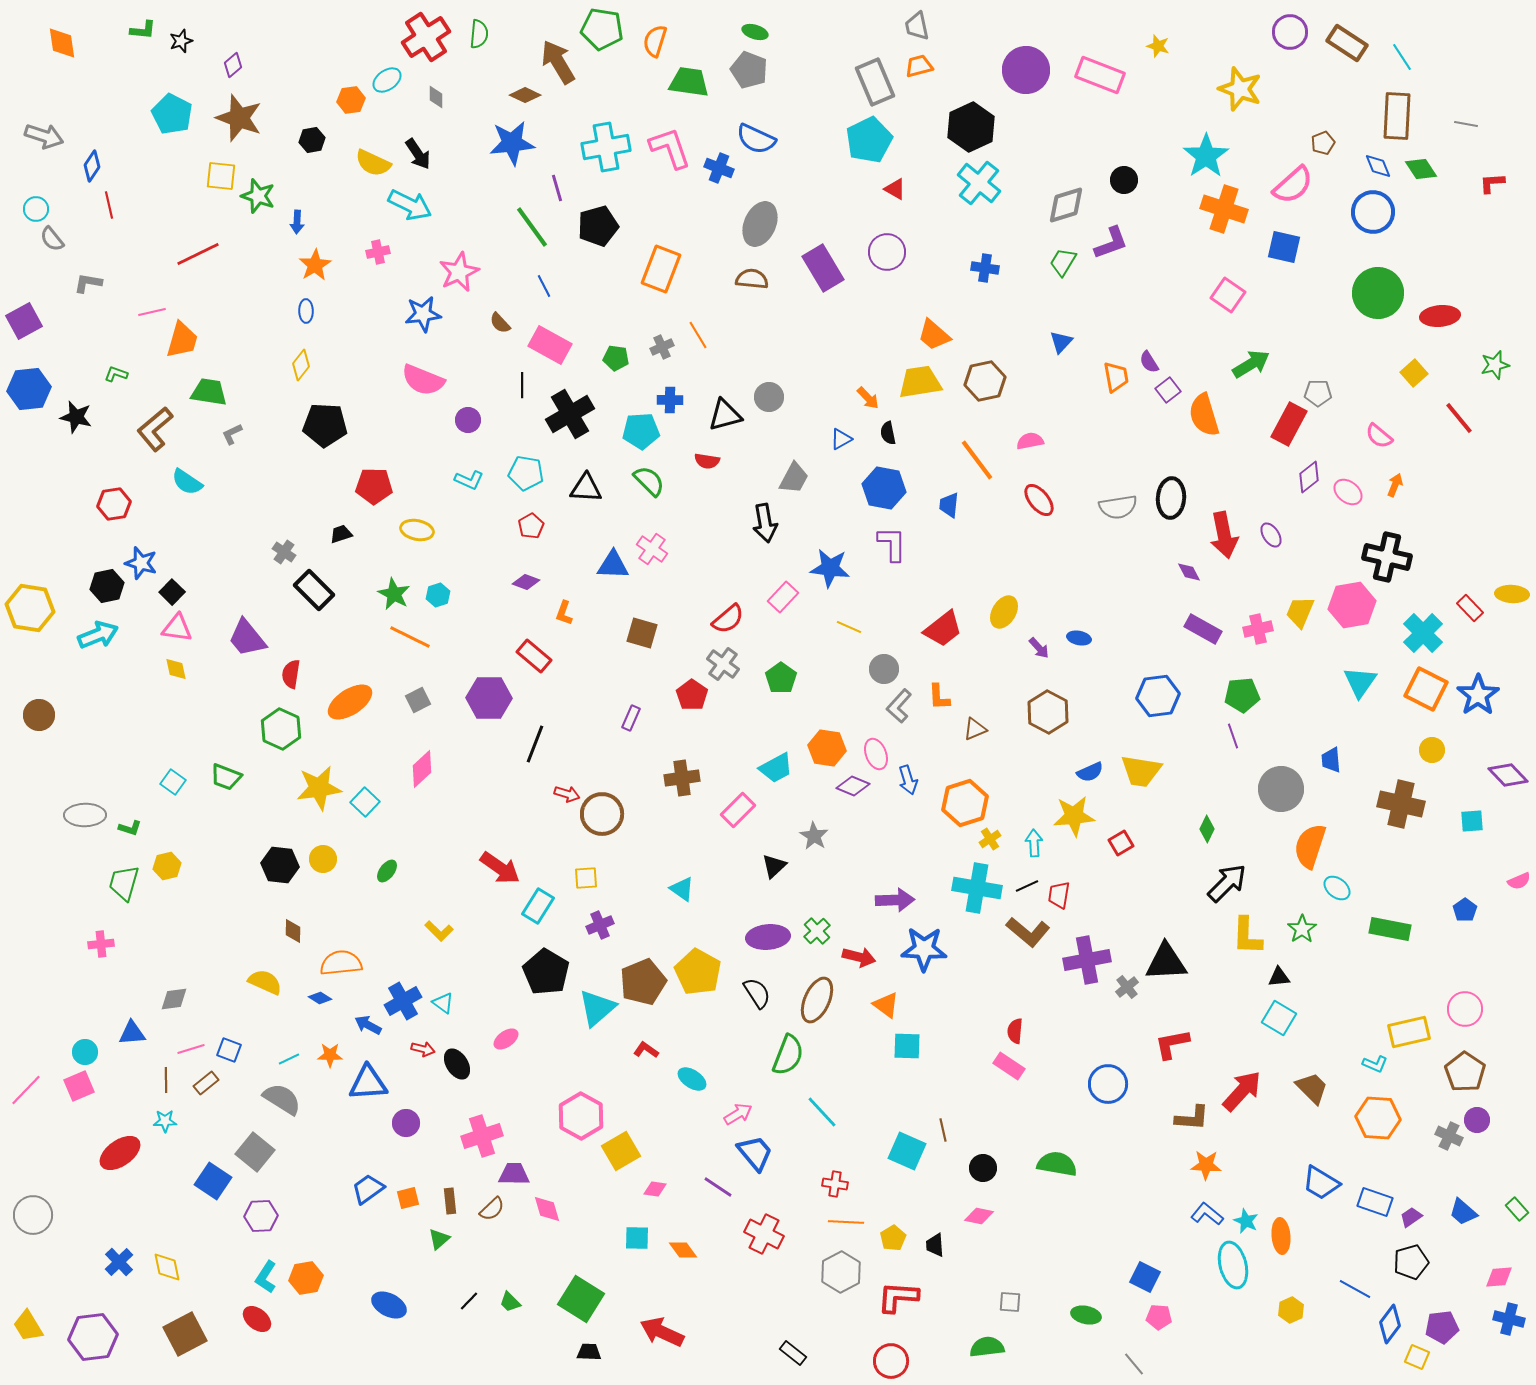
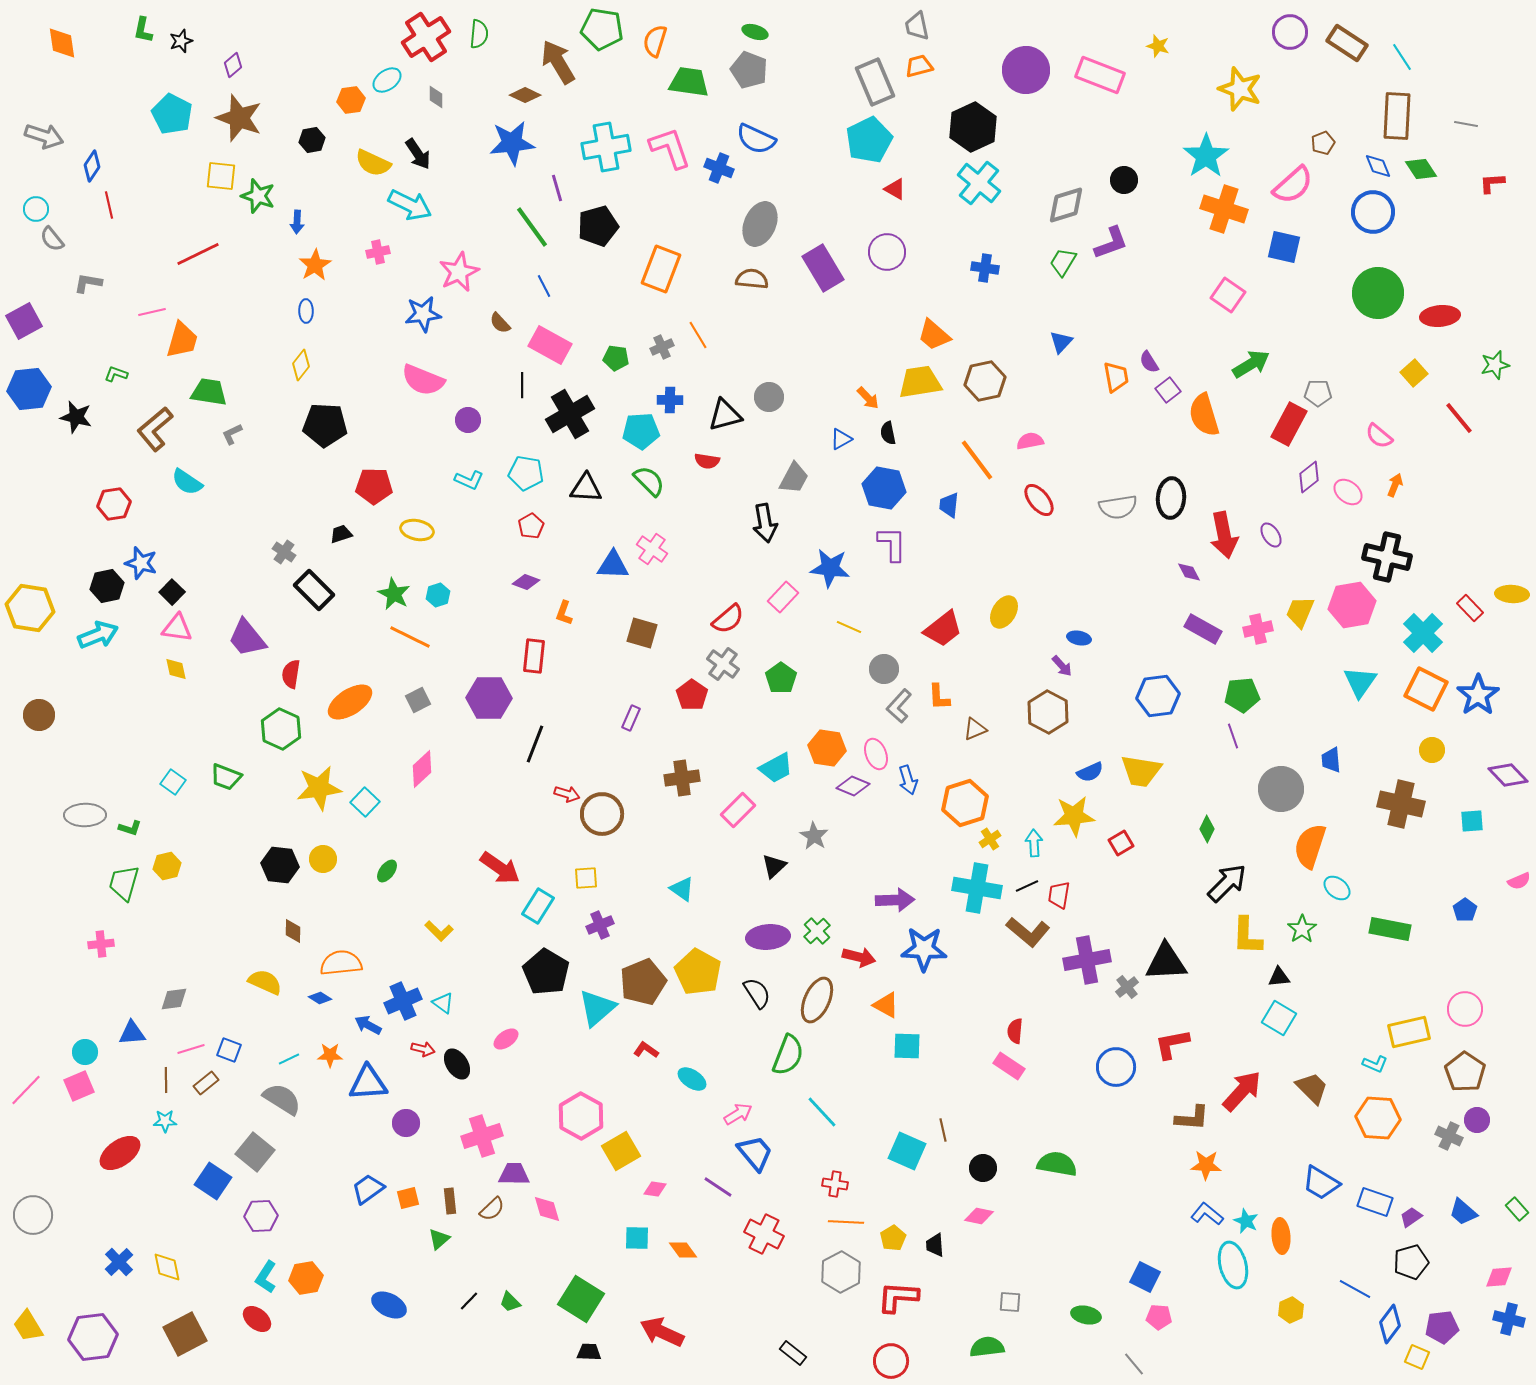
green L-shape at (143, 30): rotated 96 degrees clockwise
black hexagon at (971, 127): moved 2 px right
purple arrow at (1039, 648): moved 23 px right, 18 px down
red rectangle at (534, 656): rotated 56 degrees clockwise
blue cross at (403, 1001): rotated 6 degrees clockwise
orange triangle at (886, 1005): rotated 8 degrees counterclockwise
blue circle at (1108, 1084): moved 8 px right, 17 px up
